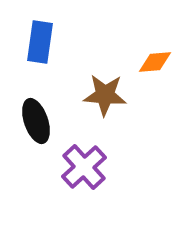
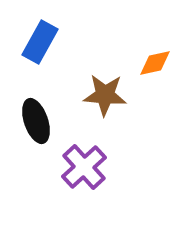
blue rectangle: rotated 21 degrees clockwise
orange diamond: moved 1 px down; rotated 8 degrees counterclockwise
